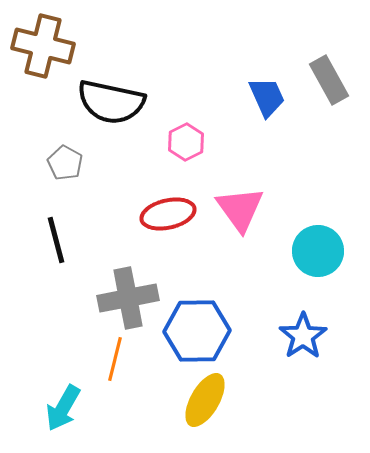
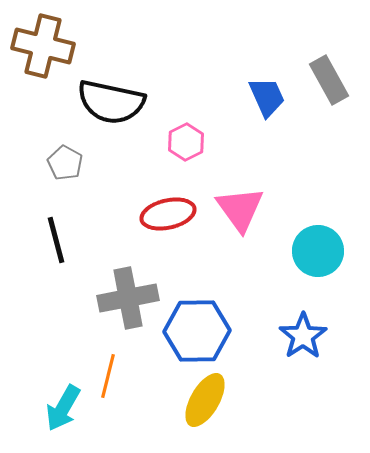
orange line: moved 7 px left, 17 px down
